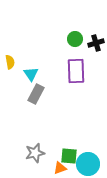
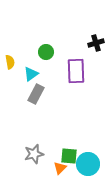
green circle: moved 29 px left, 13 px down
cyan triangle: rotated 28 degrees clockwise
gray star: moved 1 px left, 1 px down
orange triangle: rotated 24 degrees counterclockwise
